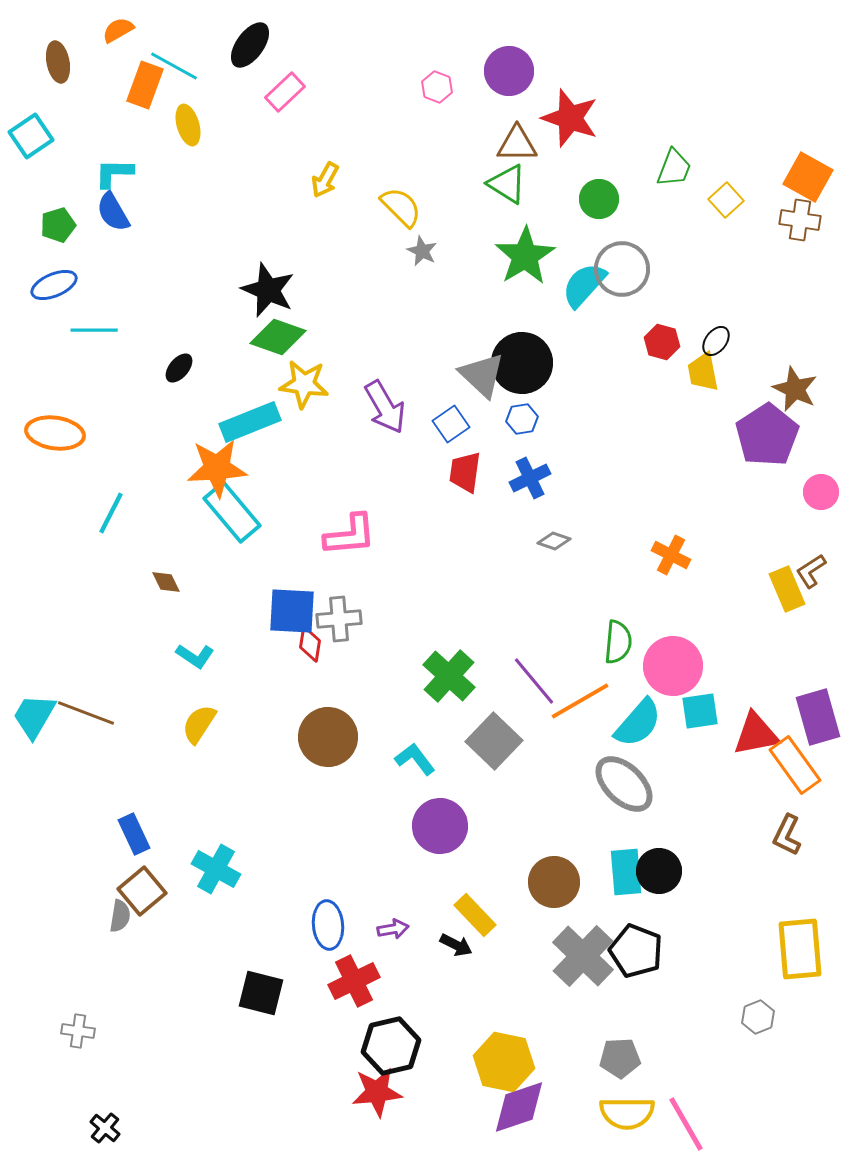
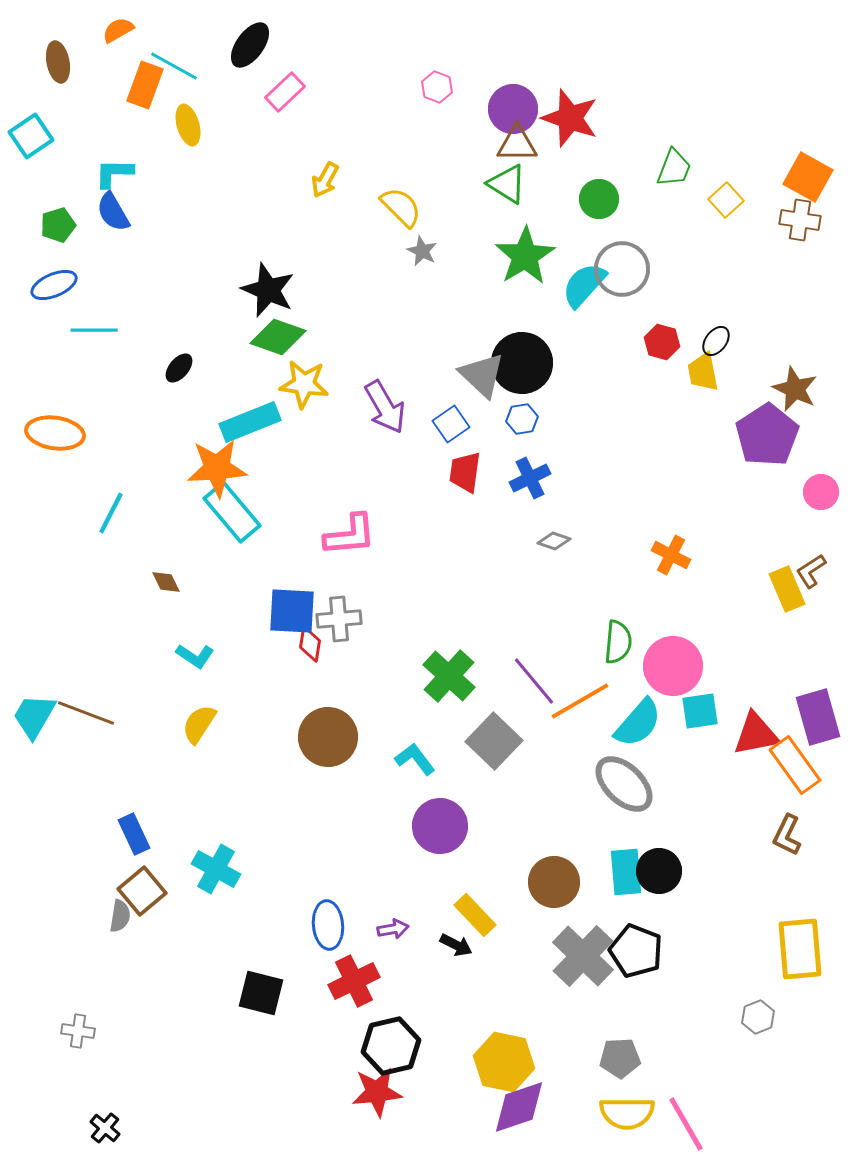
purple circle at (509, 71): moved 4 px right, 38 px down
